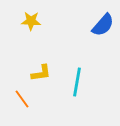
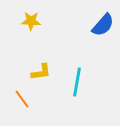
yellow L-shape: moved 1 px up
